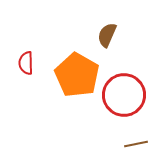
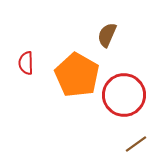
brown line: rotated 25 degrees counterclockwise
